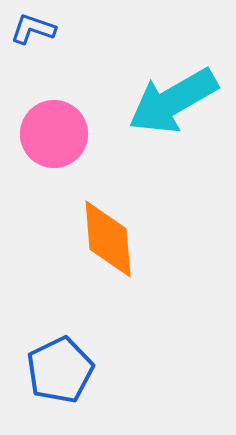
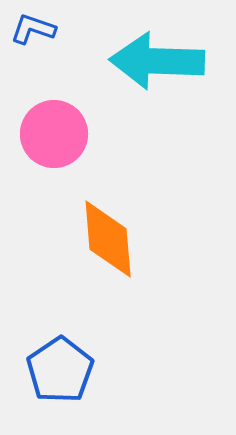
cyan arrow: moved 16 px left, 40 px up; rotated 32 degrees clockwise
blue pentagon: rotated 8 degrees counterclockwise
